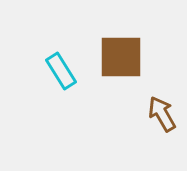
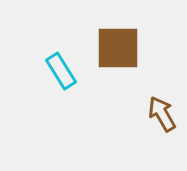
brown square: moved 3 px left, 9 px up
